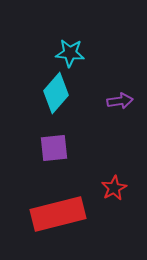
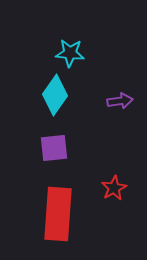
cyan diamond: moved 1 px left, 2 px down; rotated 6 degrees counterclockwise
red rectangle: rotated 72 degrees counterclockwise
